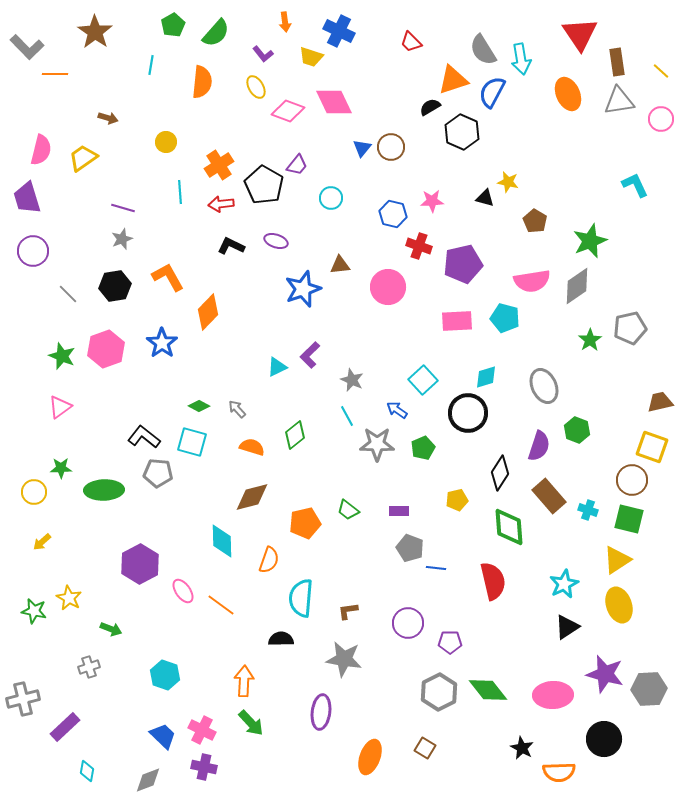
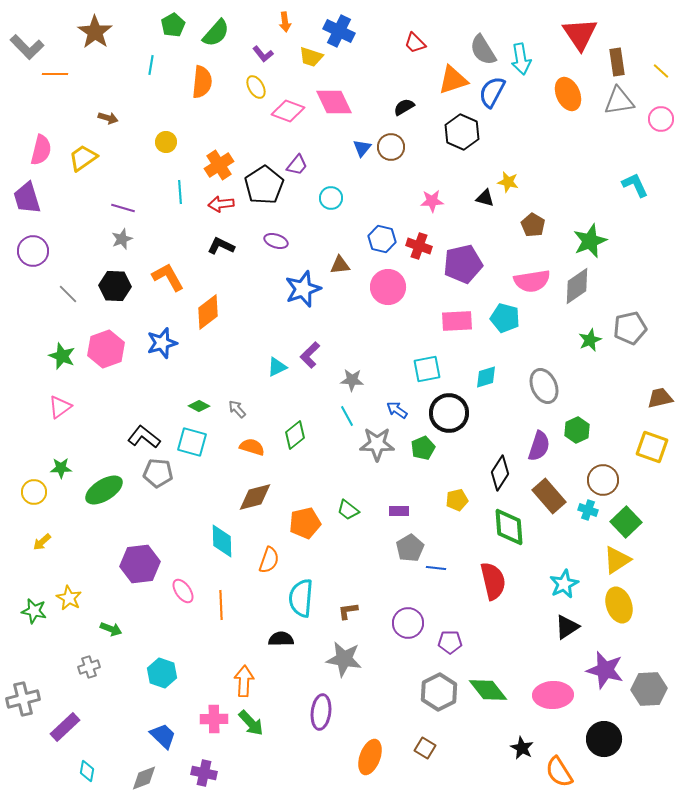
red trapezoid at (411, 42): moved 4 px right, 1 px down
black semicircle at (430, 107): moved 26 px left
black pentagon at (264, 185): rotated 9 degrees clockwise
blue hexagon at (393, 214): moved 11 px left, 25 px down
brown pentagon at (535, 221): moved 2 px left, 4 px down
black L-shape at (231, 246): moved 10 px left
black hexagon at (115, 286): rotated 12 degrees clockwise
orange diamond at (208, 312): rotated 9 degrees clockwise
green star at (590, 340): rotated 10 degrees clockwise
blue star at (162, 343): rotated 20 degrees clockwise
gray star at (352, 380): rotated 20 degrees counterclockwise
cyan square at (423, 380): moved 4 px right, 11 px up; rotated 32 degrees clockwise
brown trapezoid at (660, 402): moved 4 px up
black circle at (468, 413): moved 19 px left
green hexagon at (577, 430): rotated 15 degrees clockwise
brown circle at (632, 480): moved 29 px left
green ellipse at (104, 490): rotated 30 degrees counterclockwise
brown diamond at (252, 497): moved 3 px right
green square at (629, 519): moved 3 px left, 3 px down; rotated 32 degrees clockwise
gray pentagon at (410, 548): rotated 20 degrees clockwise
purple hexagon at (140, 564): rotated 21 degrees clockwise
orange line at (221, 605): rotated 52 degrees clockwise
purple star at (605, 674): moved 4 px up
cyan hexagon at (165, 675): moved 3 px left, 2 px up
pink cross at (202, 730): moved 12 px right, 11 px up; rotated 28 degrees counterclockwise
purple cross at (204, 767): moved 6 px down
orange semicircle at (559, 772): rotated 60 degrees clockwise
gray diamond at (148, 780): moved 4 px left, 2 px up
